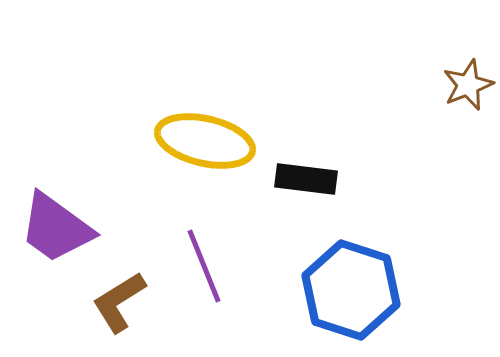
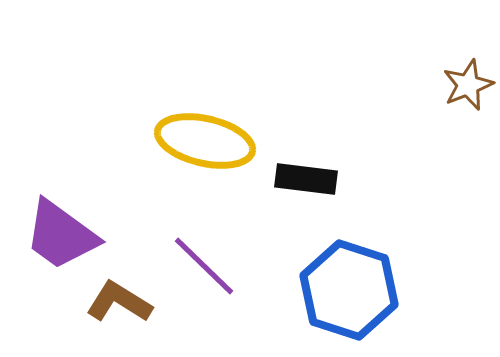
purple trapezoid: moved 5 px right, 7 px down
purple line: rotated 24 degrees counterclockwise
blue hexagon: moved 2 px left
brown L-shape: rotated 64 degrees clockwise
